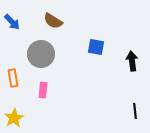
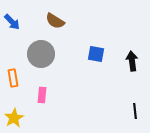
brown semicircle: moved 2 px right
blue square: moved 7 px down
pink rectangle: moved 1 px left, 5 px down
